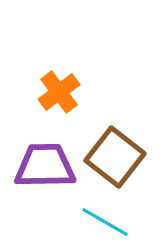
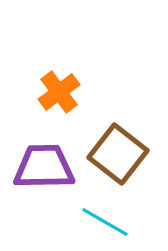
brown square: moved 3 px right, 3 px up
purple trapezoid: moved 1 px left, 1 px down
